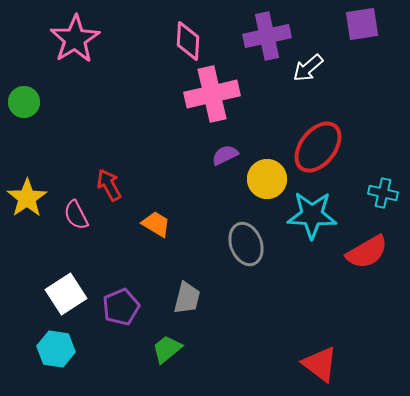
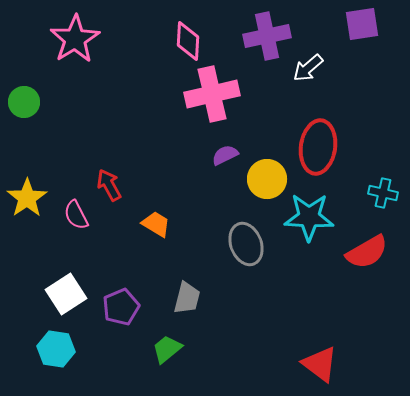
red ellipse: rotated 30 degrees counterclockwise
cyan star: moved 3 px left, 2 px down
